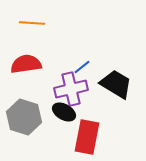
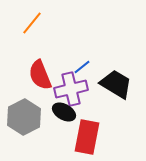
orange line: rotated 55 degrees counterclockwise
red semicircle: moved 14 px right, 11 px down; rotated 104 degrees counterclockwise
gray hexagon: rotated 16 degrees clockwise
